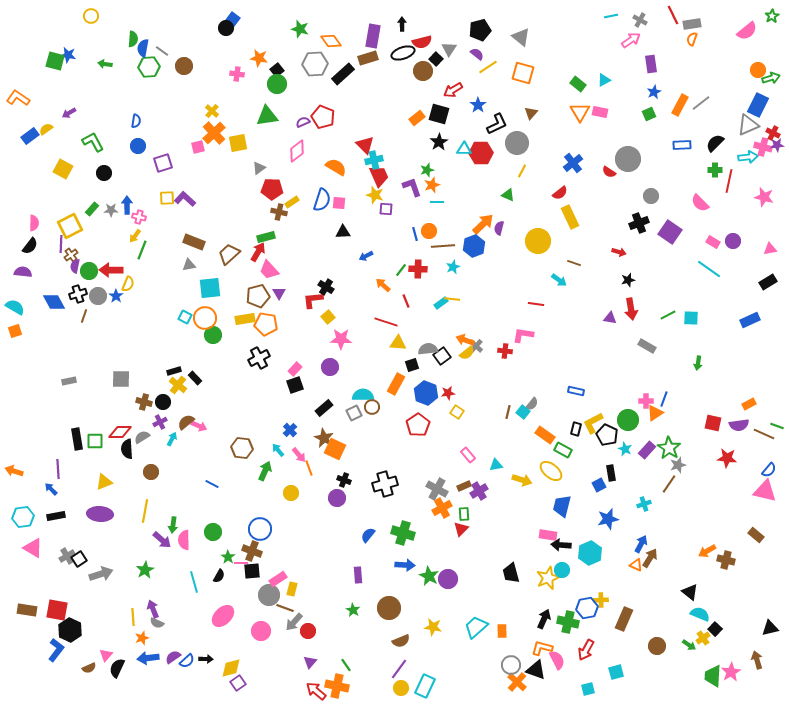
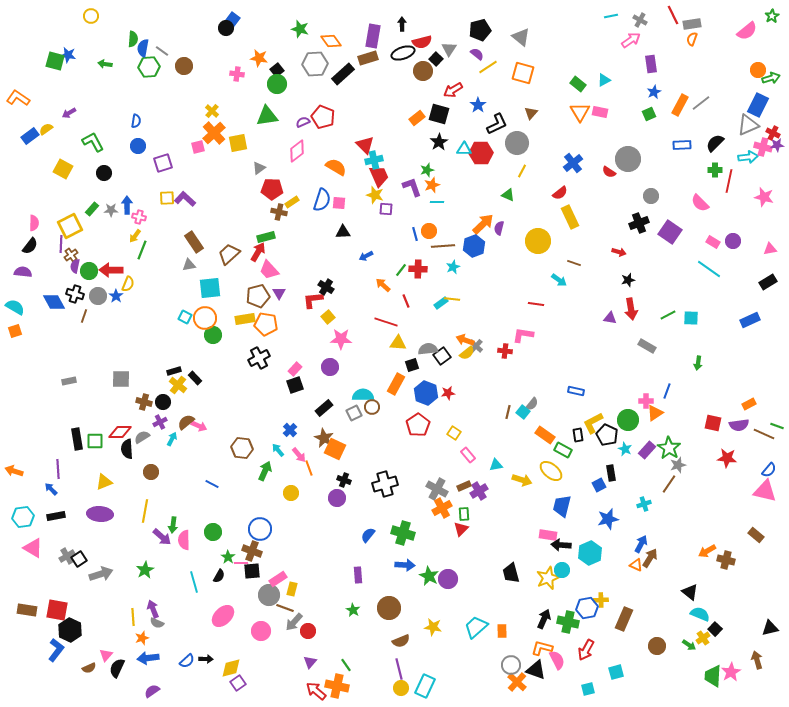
brown rectangle at (194, 242): rotated 35 degrees clockwise
black cross at (78, 294): moved 3 px left; rotated 36 degrees clockwise
blue line at (664, 399): moved 3 px right, 8 px up
yellow square at (457, 412): moved 3 px left, 21 px down
black rectangle at (576, 429): moved 2 px right, 6 px down; rotated 24 degrees counterclockwise
purple arrow at (162, 540): moved 3 px up
purple semicircle at (173, 657): moved 21 px left, 34 px down
purple line at (399, 669): rotated 50 degrees counterclockwise
